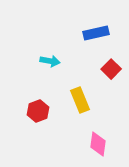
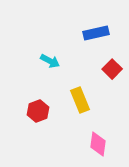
cyan arrow: rotated 18 degrees clockwise
red square: moved 1 px right
